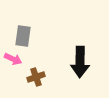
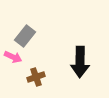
gray rectangle: moved 2 px right; rotated 30 degrees clockwise
pink arrow: moved 2 px up
